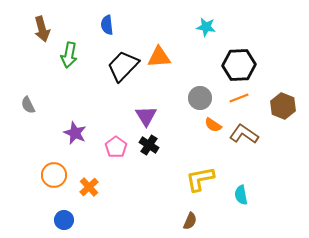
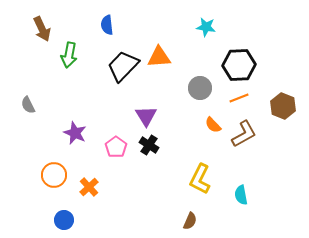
brown arrow: rotated 10 degrees counterclockwise
gray circle: moved 10 px up
orange semicircle: rotated 12 degrees clockwise
brown L-shape: rotated 116 degrees clockwise
yellow L-shape: rotated 52 degrees counterclockwise
